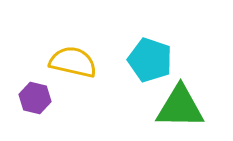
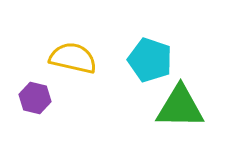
yellow semicircle: moved 4 px up
